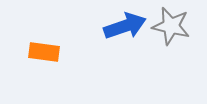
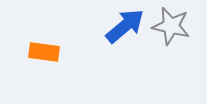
blue arrow: rotated 21 degrees counterclockwise
